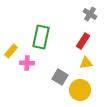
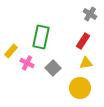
pink cross: rotated 24 degrees clockwise
gray square: moved 7 px left, 9 px up; rotated 14 degrees clockwise
yellow circle: moved 2 px up
